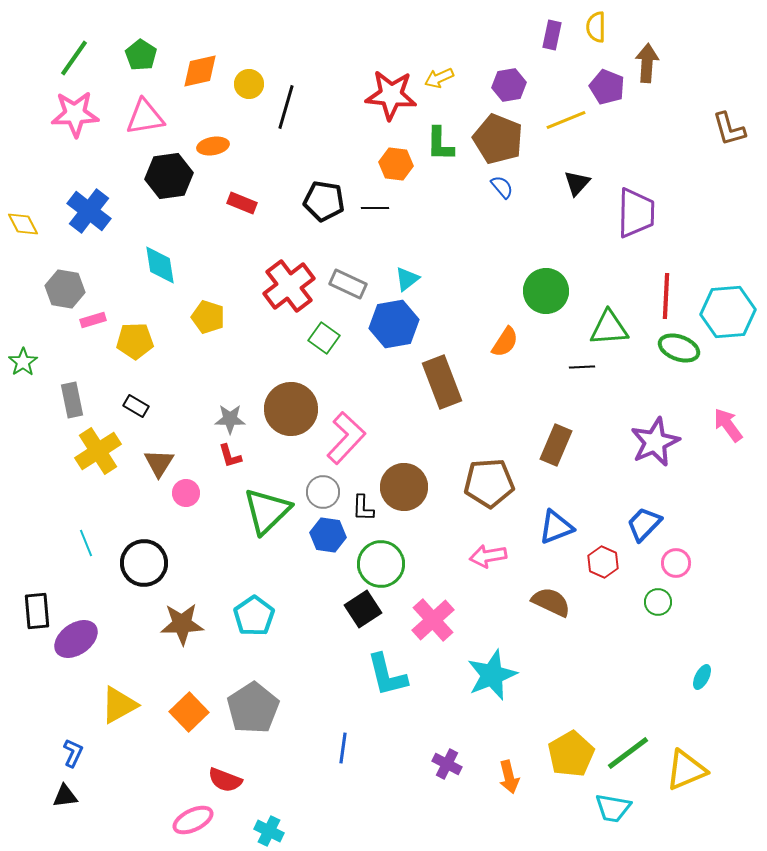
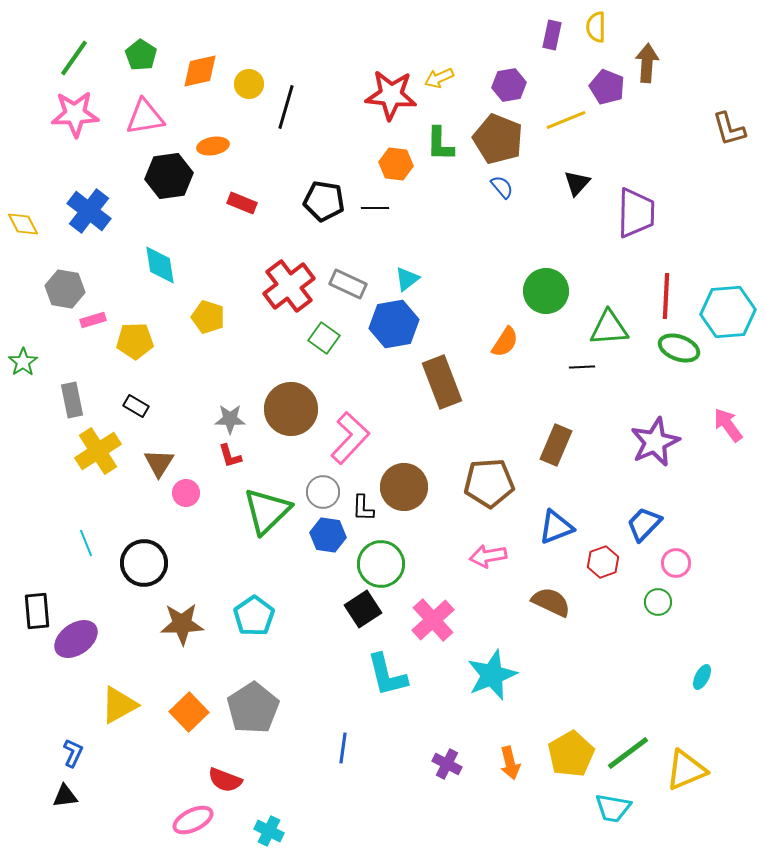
pink L-shape at (346, 438): moved 4 px right
red hexagon at (603, 562): rotated 16 degrees clockwise
orange arrow at (509, 777): moved 1 px right, 14 px up
